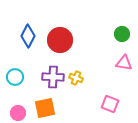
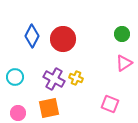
blue diamond: moved 4 px right
red circle: moved 3 px right, 1 px up
pink triangle: rotated 42 degrees counterclockwise
purple cross: moved 1 px right, 2 px down; rotated 25 degrees clockwise
orange square: moved 4 px right
